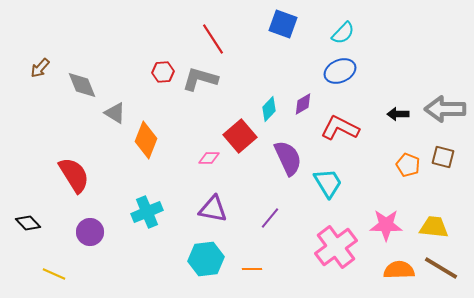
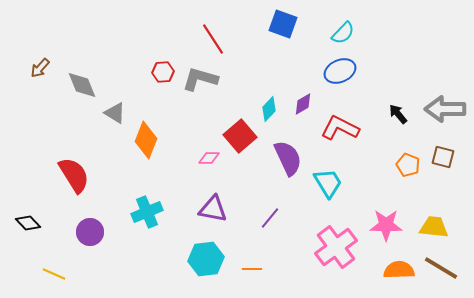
black arrow: rotated 50 degrees clockwise
